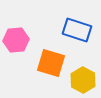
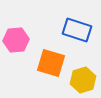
yellow hexagon: rotated 15 degrees clockwise
